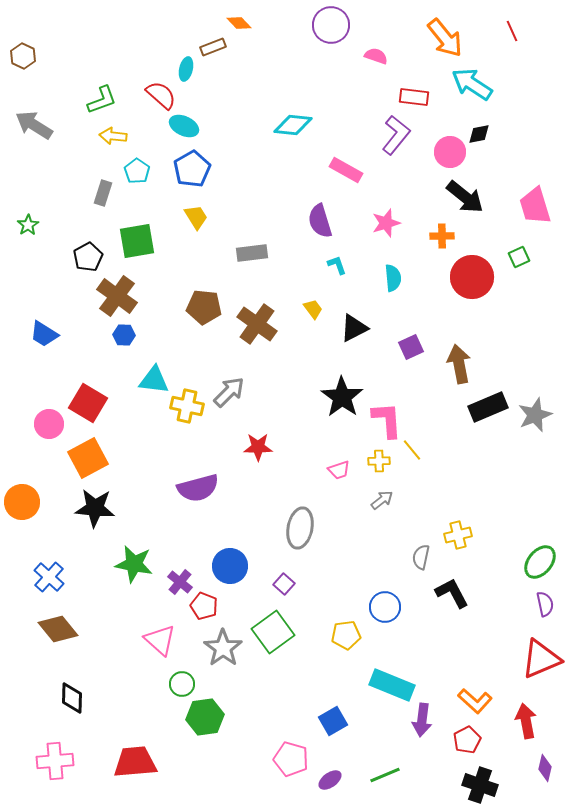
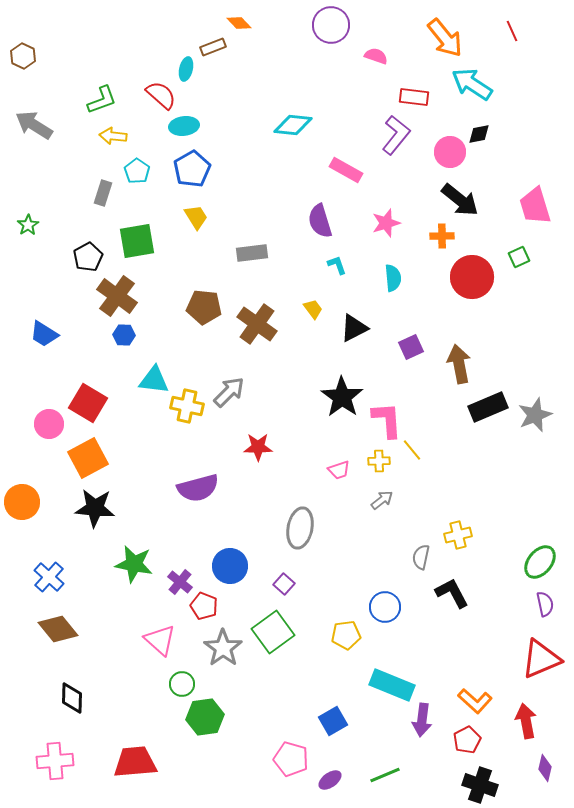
cyan ellipse at (184, 126): rotated 32 degrees counterclockwise
black arrow at (465, 197): moved 5 px left, 3 px down
